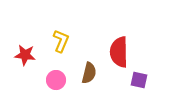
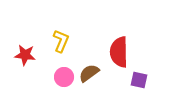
brown semicircle: rotated 140 degrees counterclockwise
pink circle: moved 8 px right, 3 px up
